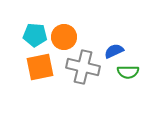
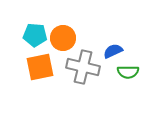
orange circle: moved 1 px left, 1 px down
blue semicircle: moved 1 px left
